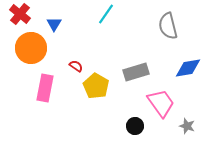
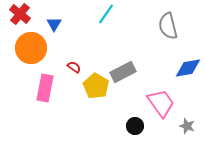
red semicircle: moved 2 px left, 1 px down
gray rectangle: moved 13 px left; rotated 10 degrees counterclockwise
